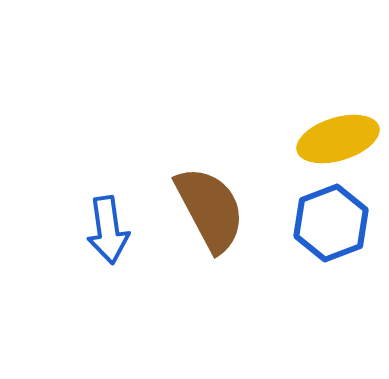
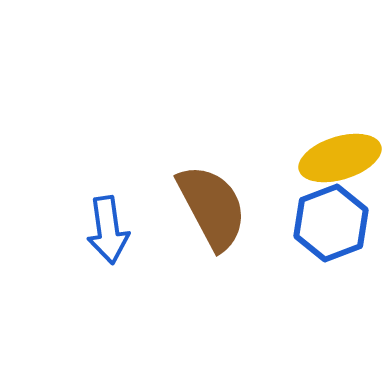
yellow ellipse: moved 2 px right, 19 px down
brown semicircle: moved 2 px right, 2 px up
